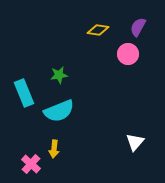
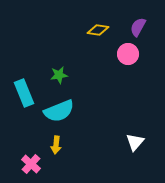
yellow arrow: moved 2 px right, 4 px up
